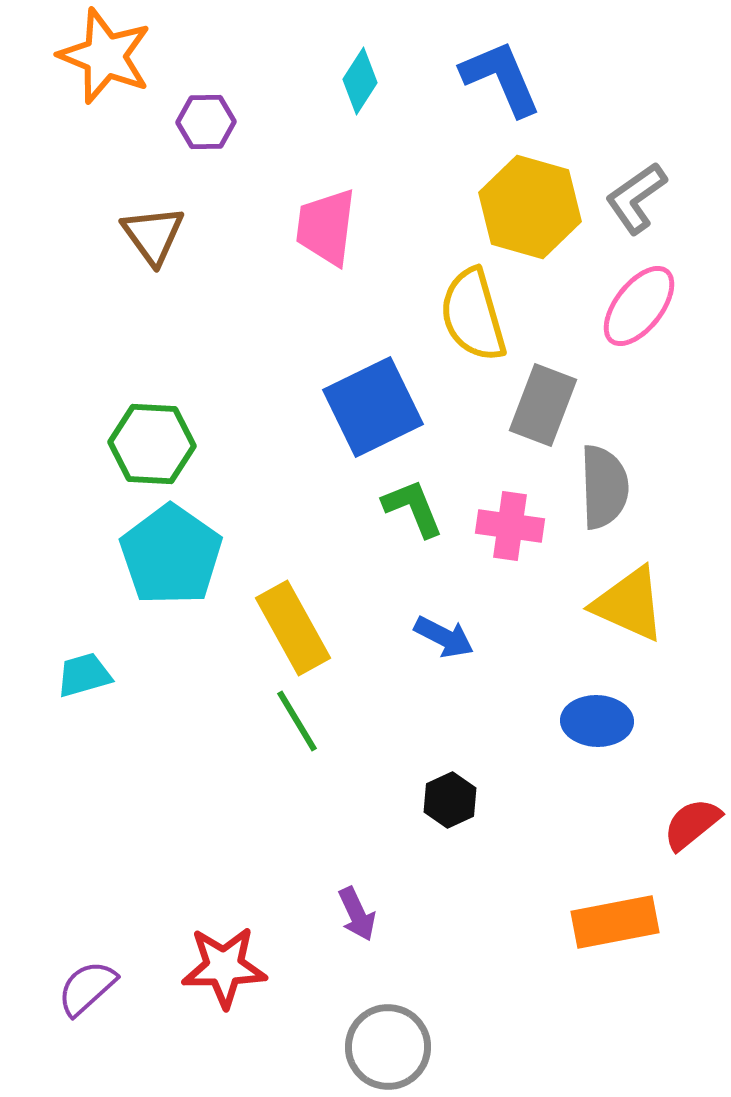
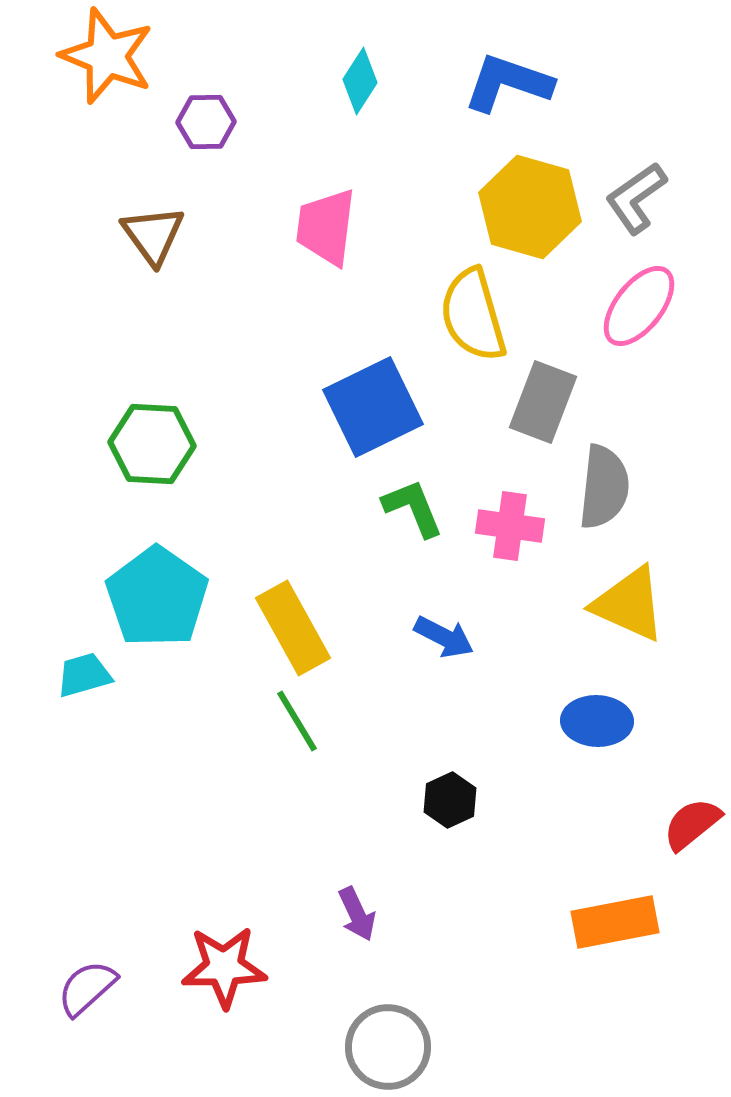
orange star: moved 2 px right
blue L-shape: moved 7 px right, 5 px down; rotated 48 degrees counterclockwise
gray rectangle: moved 3 px up
gray semicircle: rotated 8 degrees clockwise
cyan pentagon: moved 14 px left, 42 px down
